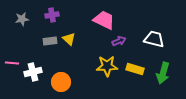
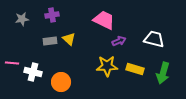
white cross: rotated 30 degrees clockwise
